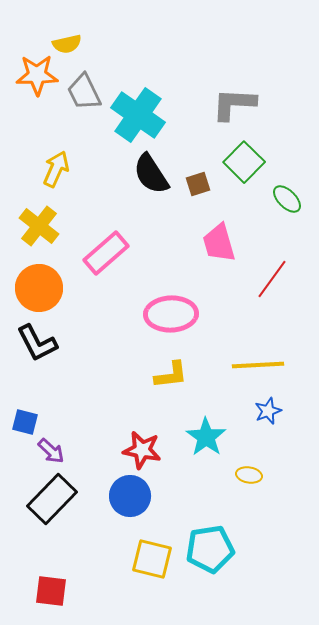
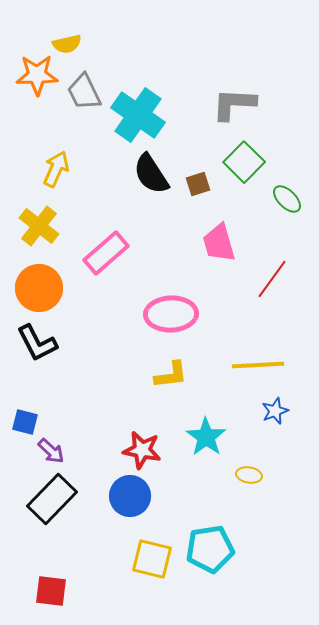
blue star: moved 7 px right
